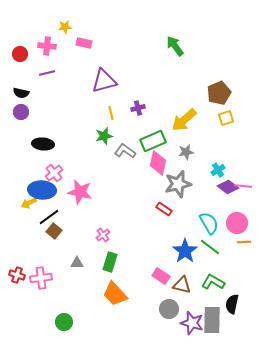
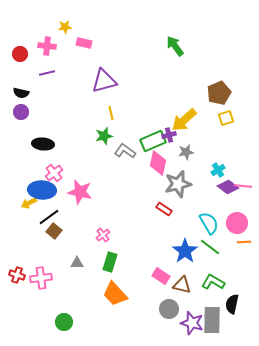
purple cross at (138, 108): moved 31 px right, 27 px down
